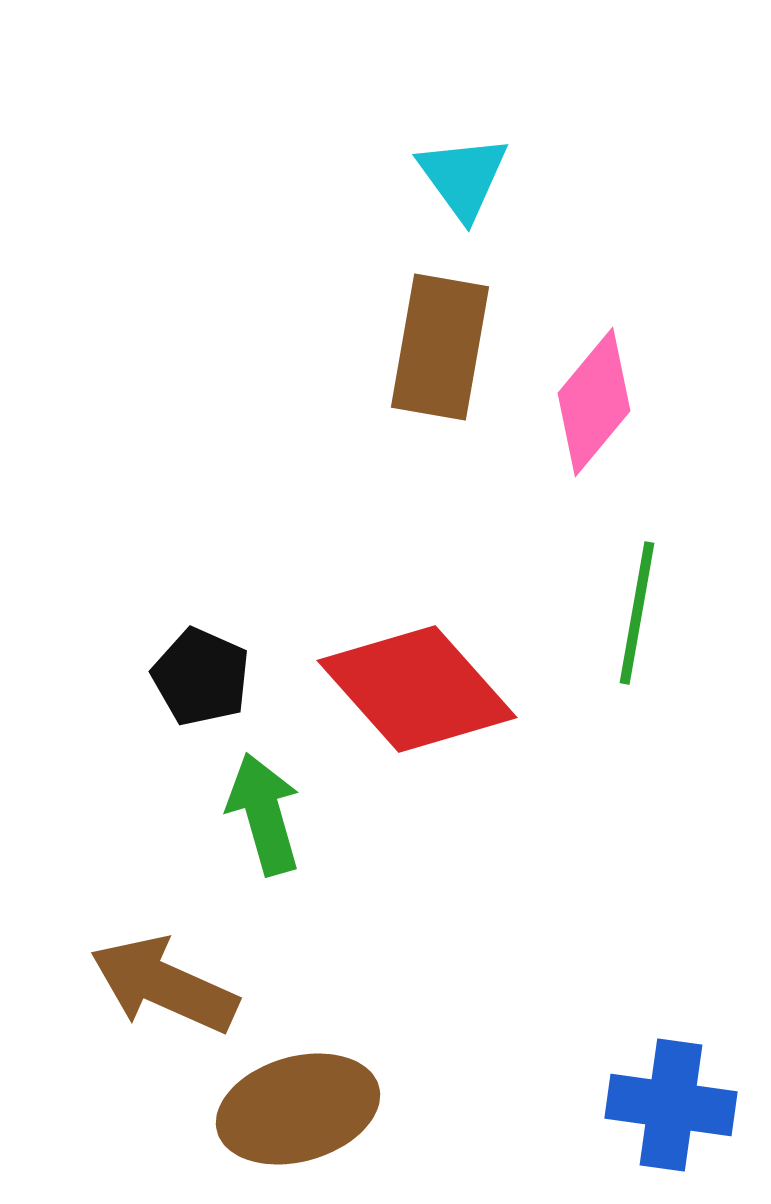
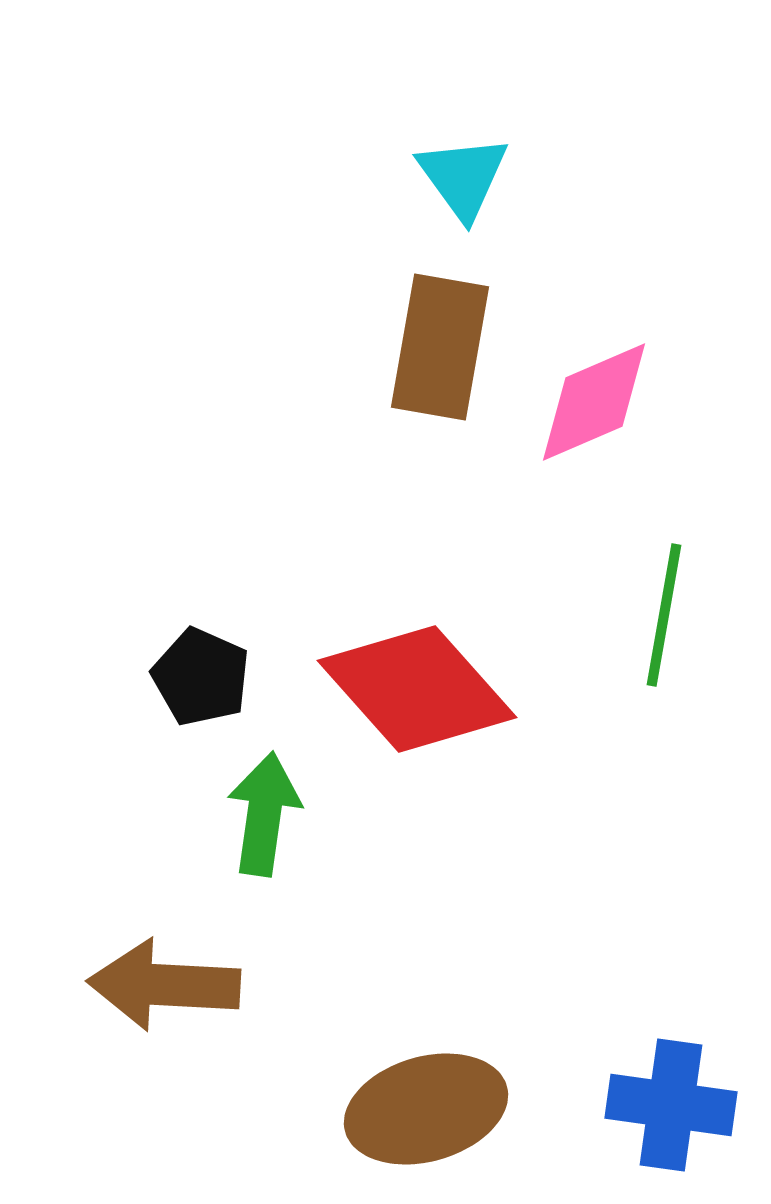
pink diamond: rotated 27 degrees clockwise
green line: moved 27 px right, 2 px down
green arrow: rotated 24 degrees clockwise
brown arrow: rotated 21 degrees counterclockwise
brown ellipse: moved 128 px right
